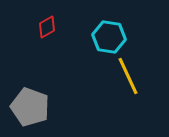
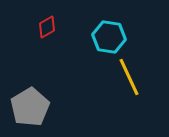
yellow line: moved 1 px right, 1 px down
gray pentagon: rotated 21 degrees clockwise
